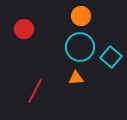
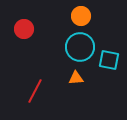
cyan square: moved 2 px left, 3 px down; rotated 30 degrees counterclockwise
